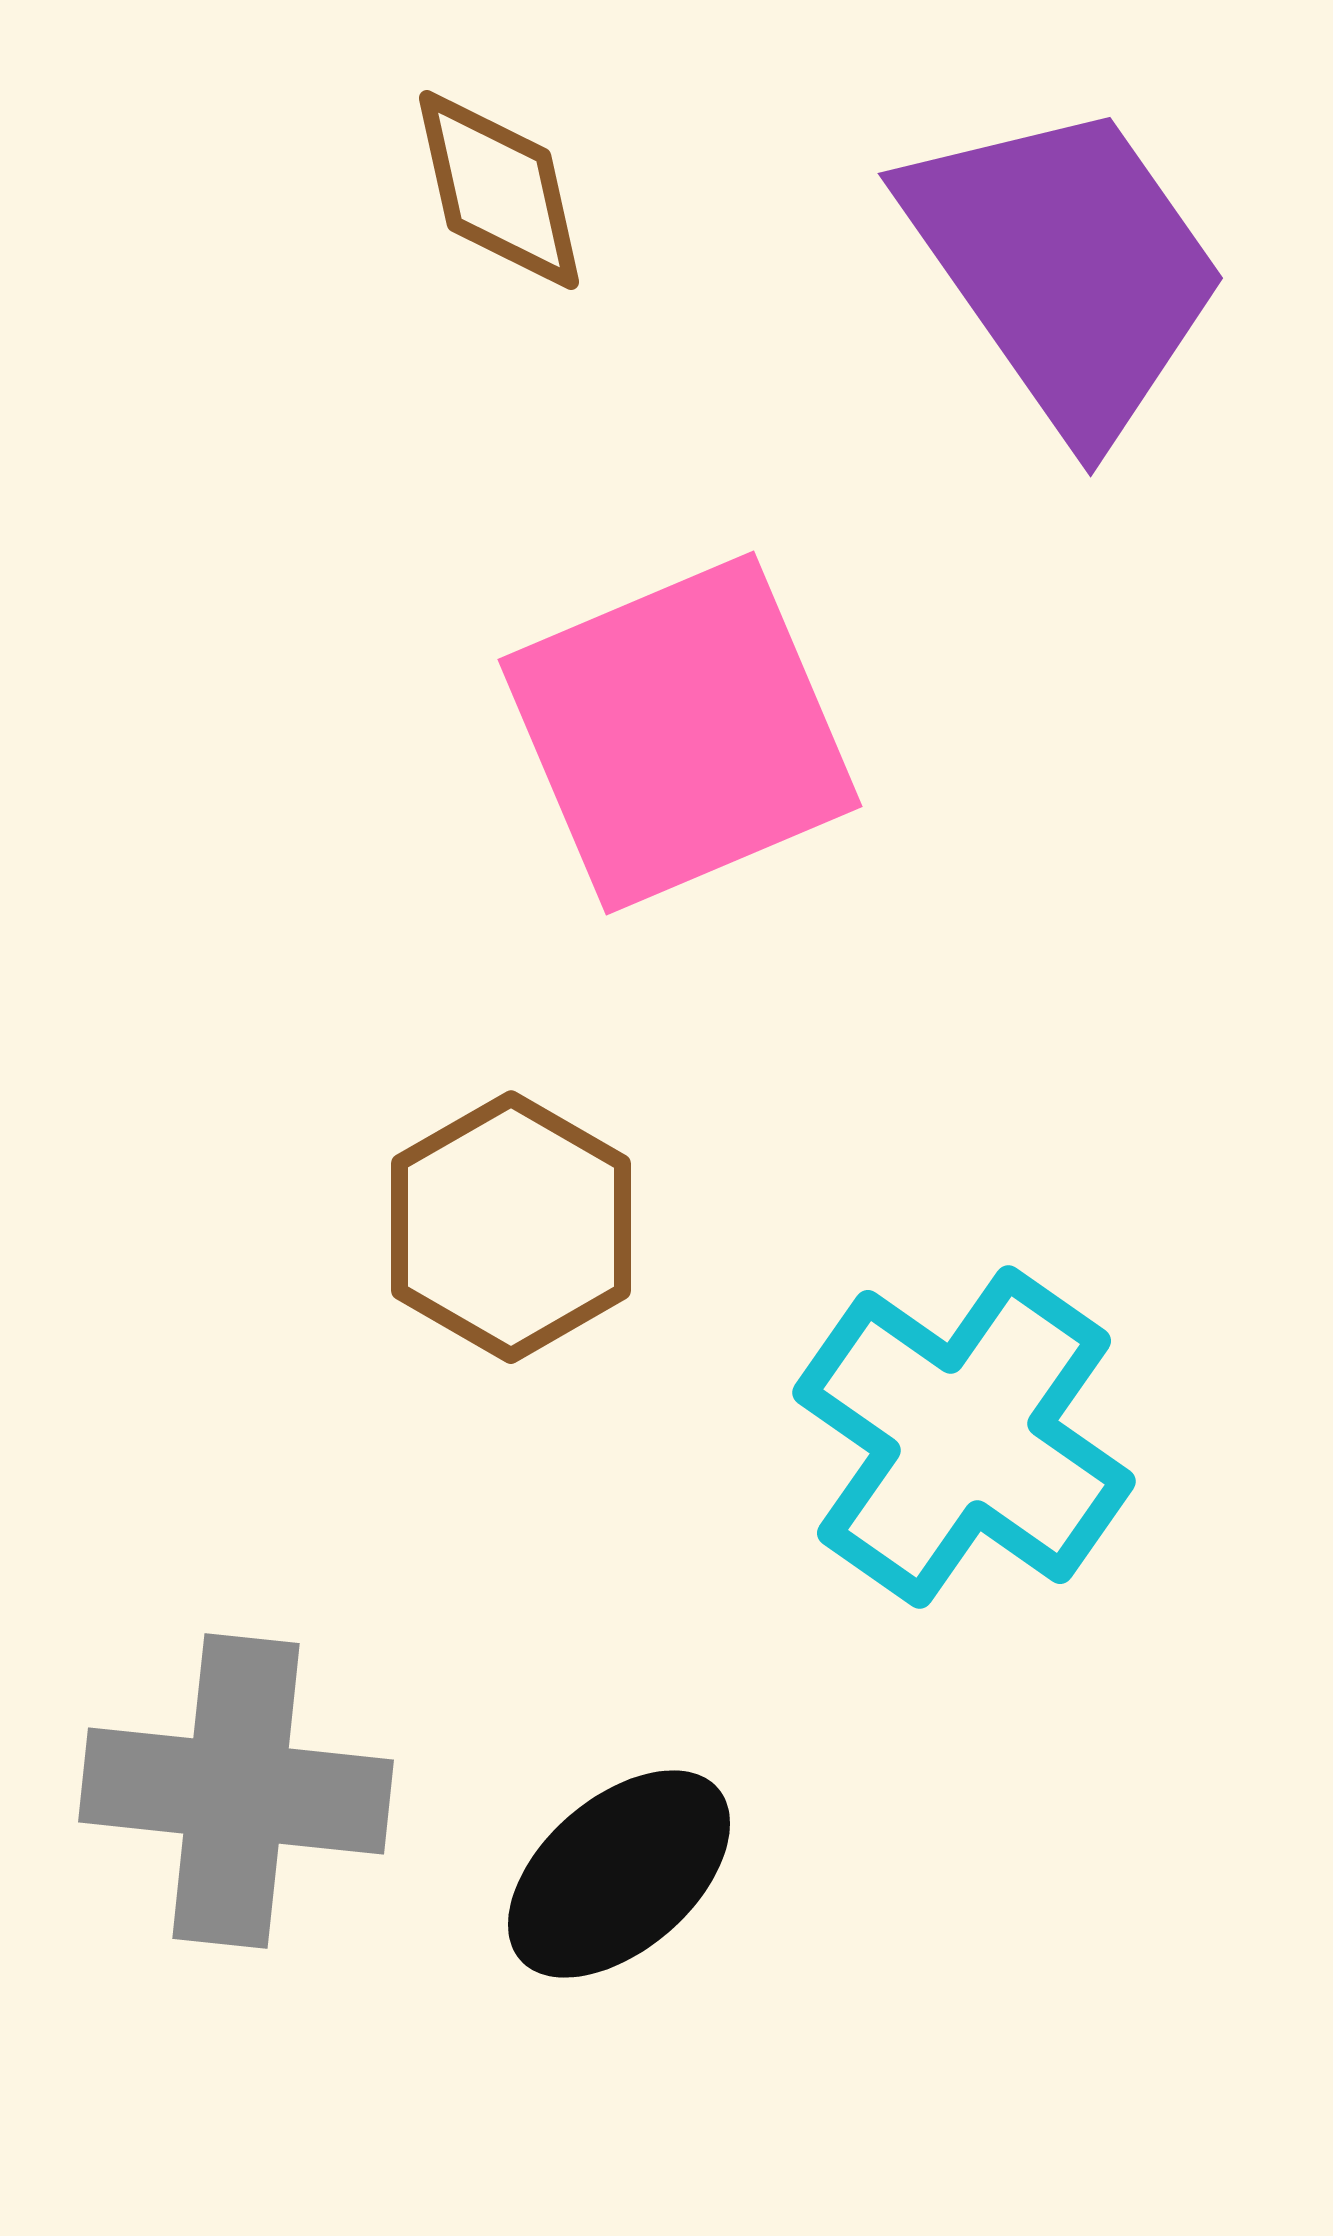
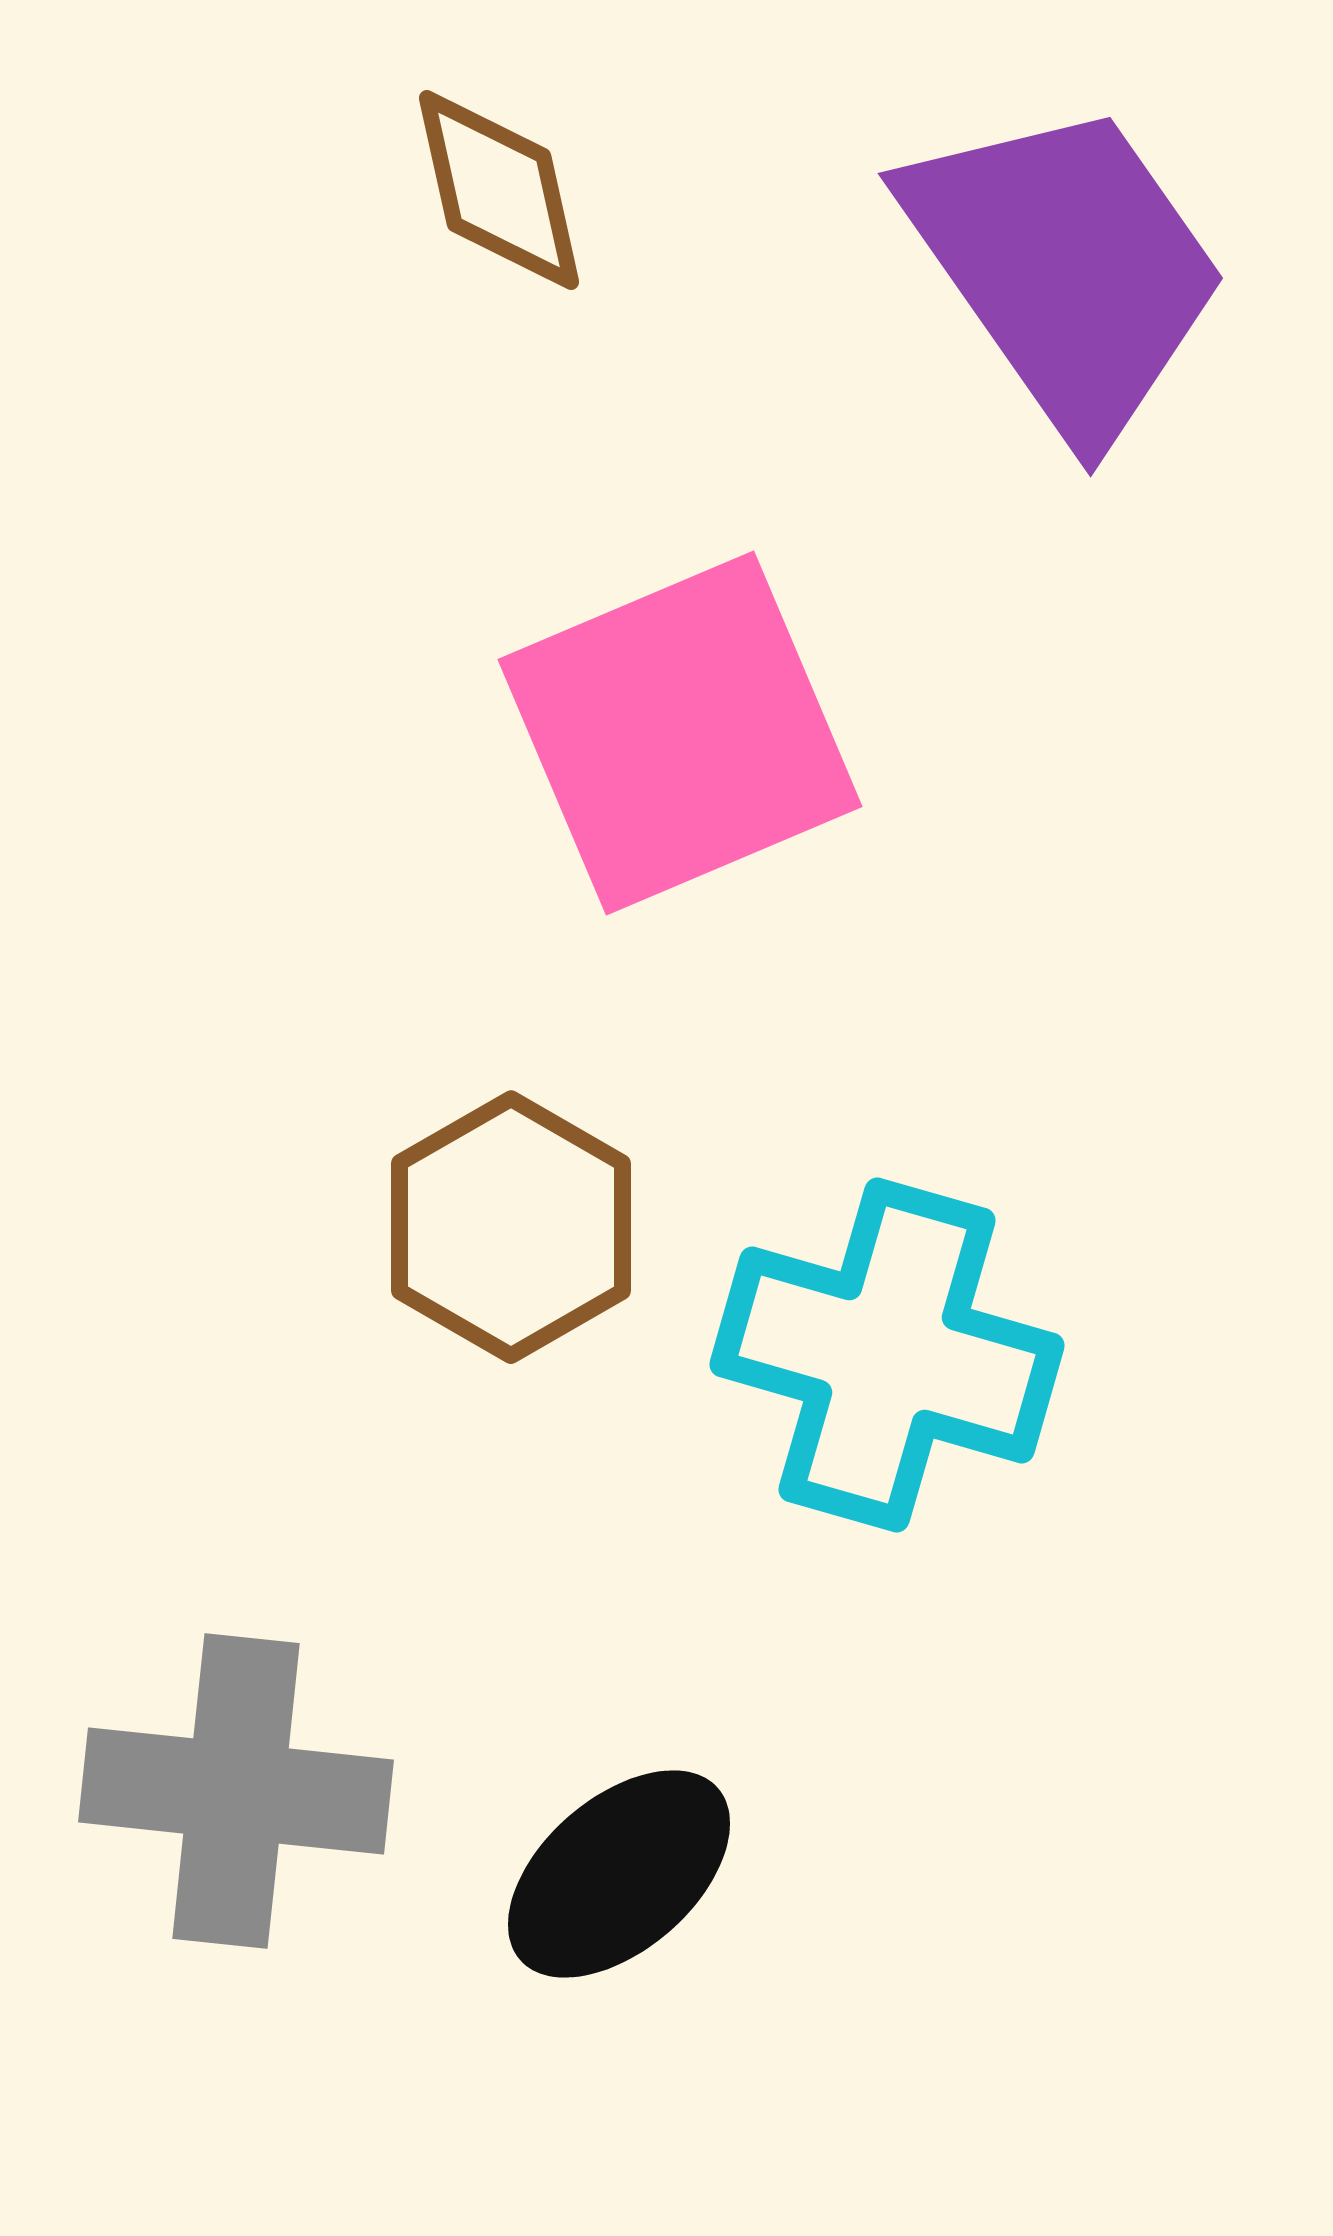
cyan cross: moved 77 px left, 82 px up; rotated 19 degrees counterclockwise
